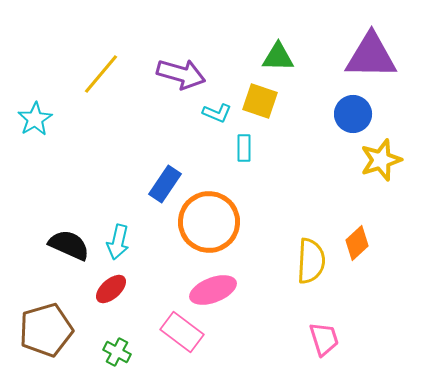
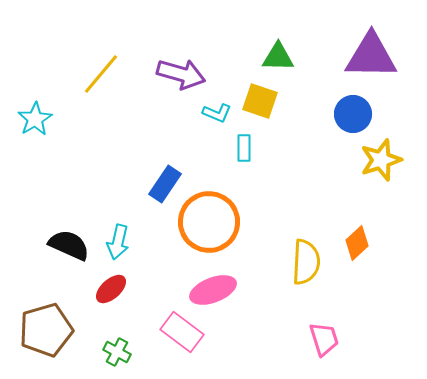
yellow semicircle: moved 5 px left, 1 px down
